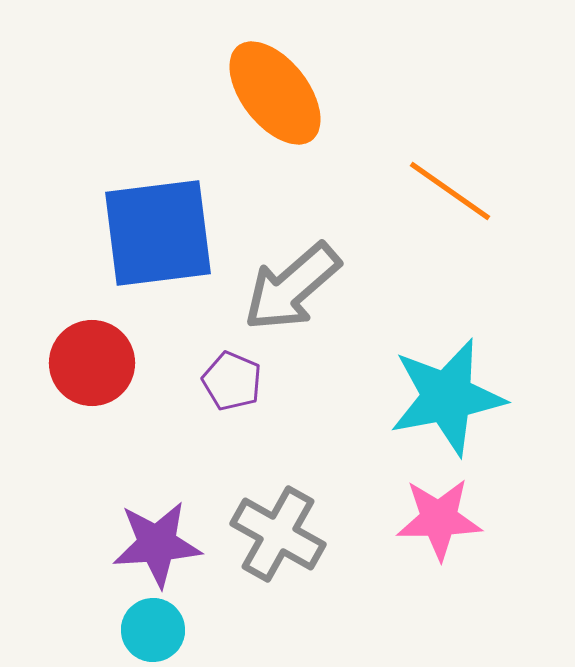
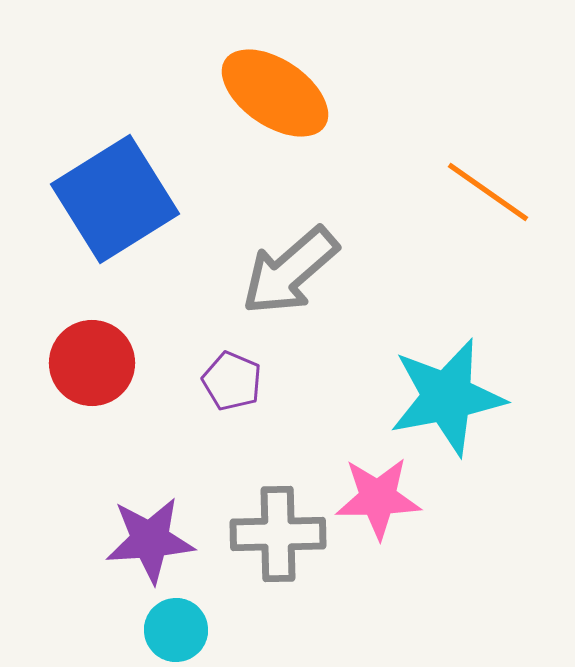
orange ellipse: rotated 18 degrees counterclockwise
orange line: moved 38 px right, 1 px down
blue square: moved 43 px left, 34 px up; rotated 25 degrees counterclockwise
gray arrow: moved 2 px left, 16 px up
pink star: moved 61 px left, 21 px up
gray cross: rotated 30 degrees counterclockwise
purple star: moved 7 px left, 4 px up
cyan circle: moved 23 px right
